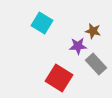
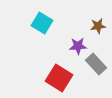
brown star: moved 5 px right, 5 px up; rotated 21 degrees counterclockwise
